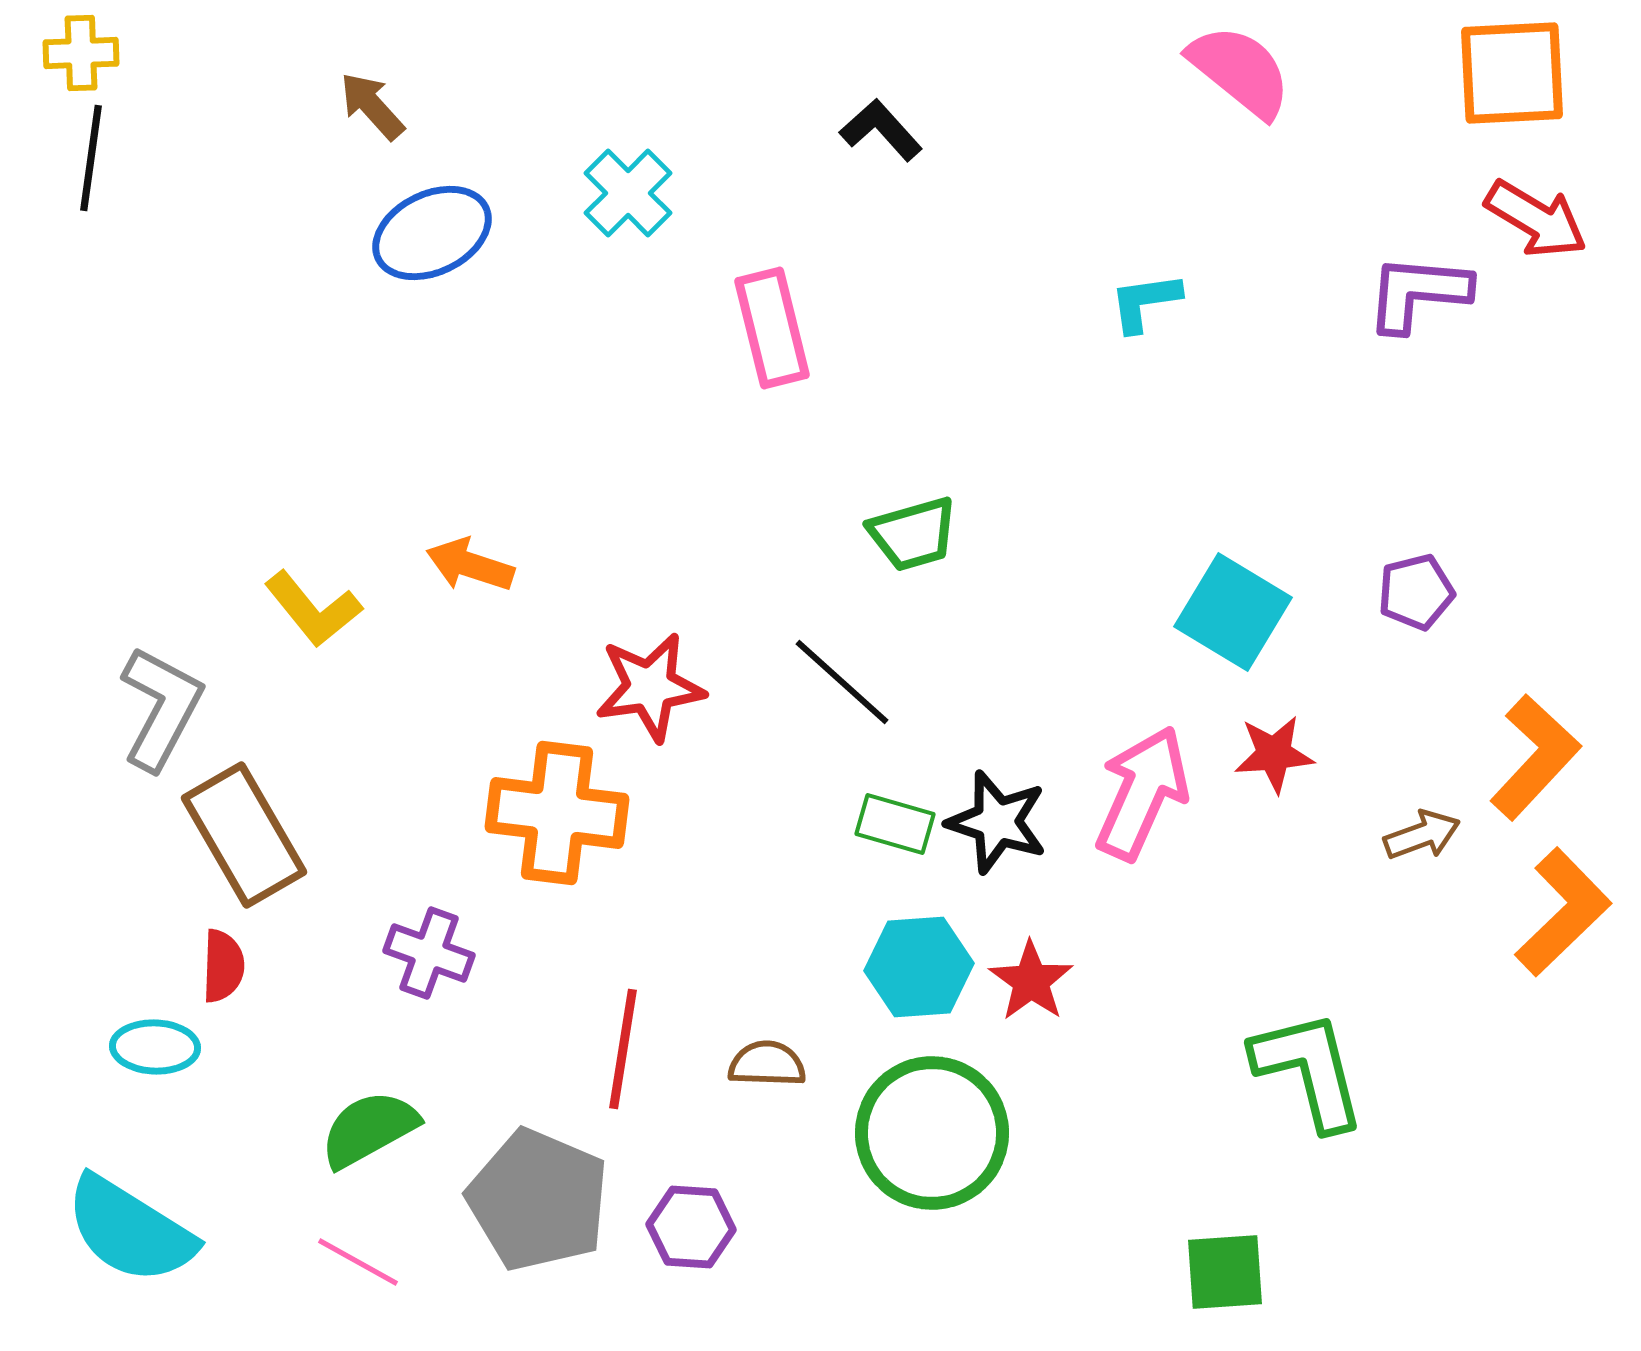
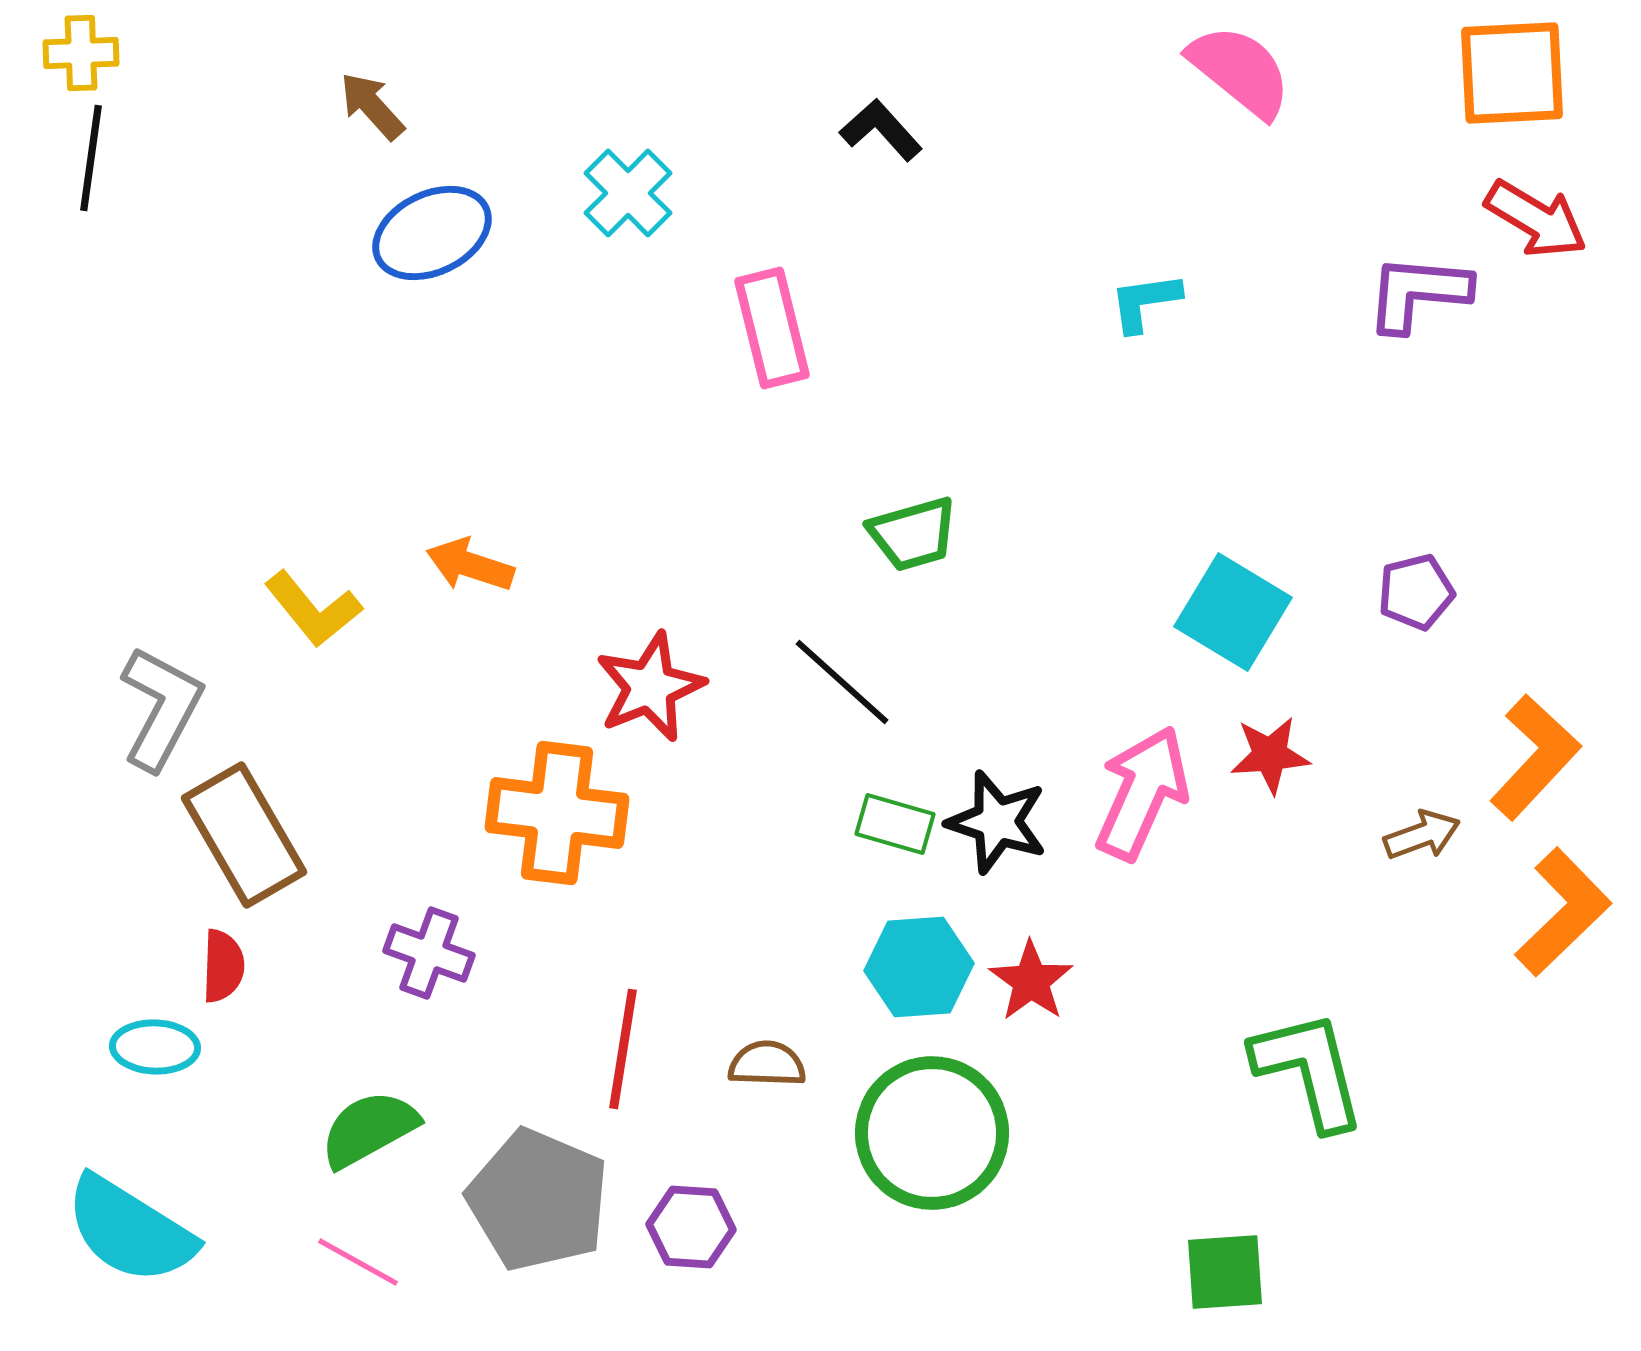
red star at (650, 687): rotated 14 degrees counterclockwise
red star at (1274, 754): moved 4 px left, 1 px down
